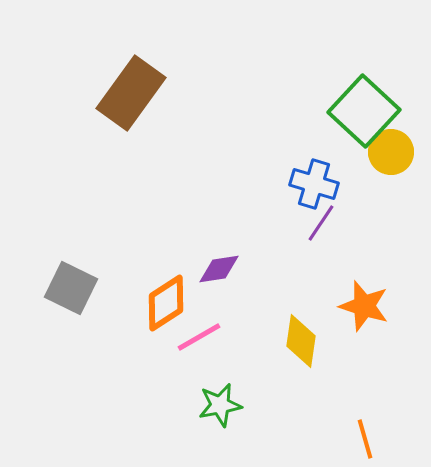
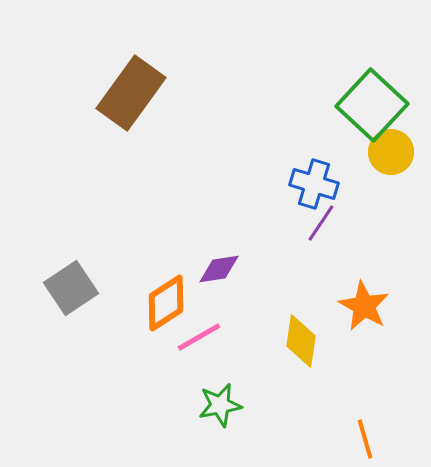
green square: moved 8 px right, 6 px up
gray square: rotated 30 degrees clockwise
orange star: rotated 12 degrees clockwise
